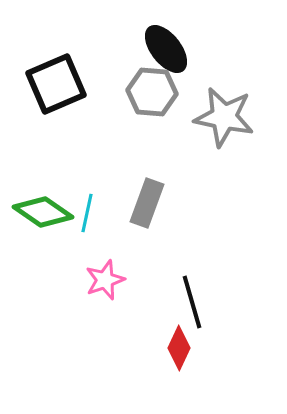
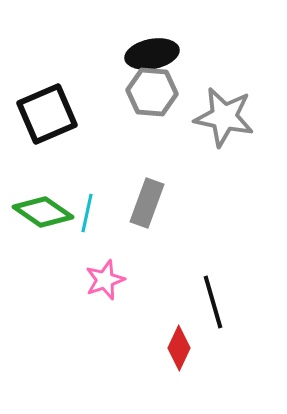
black ellipse: moved 14 px left, 5 px down; rotated 63 degrees counterclockwise
black square: moved 9 px left, 30 px down
black line: moved 21 px right
